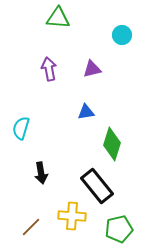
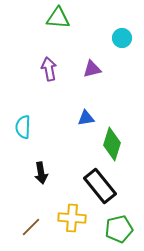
cyan circle: moved 3 px down
blue triangle: moved 6 px down
cyan semicircle: moved 2 px right, 1 px up; rotated 15 degrees counterclockwise
black rectangle: moved 3 px right
yellow cross: moved 2 px down
